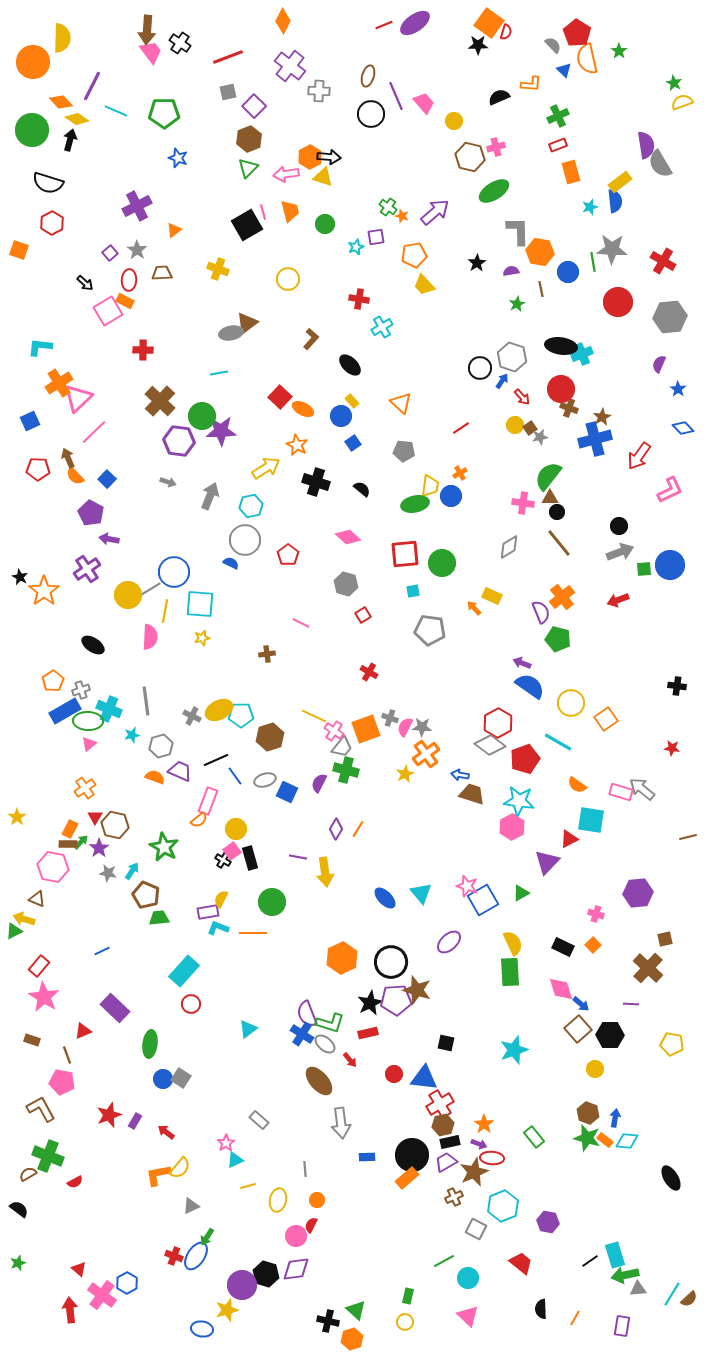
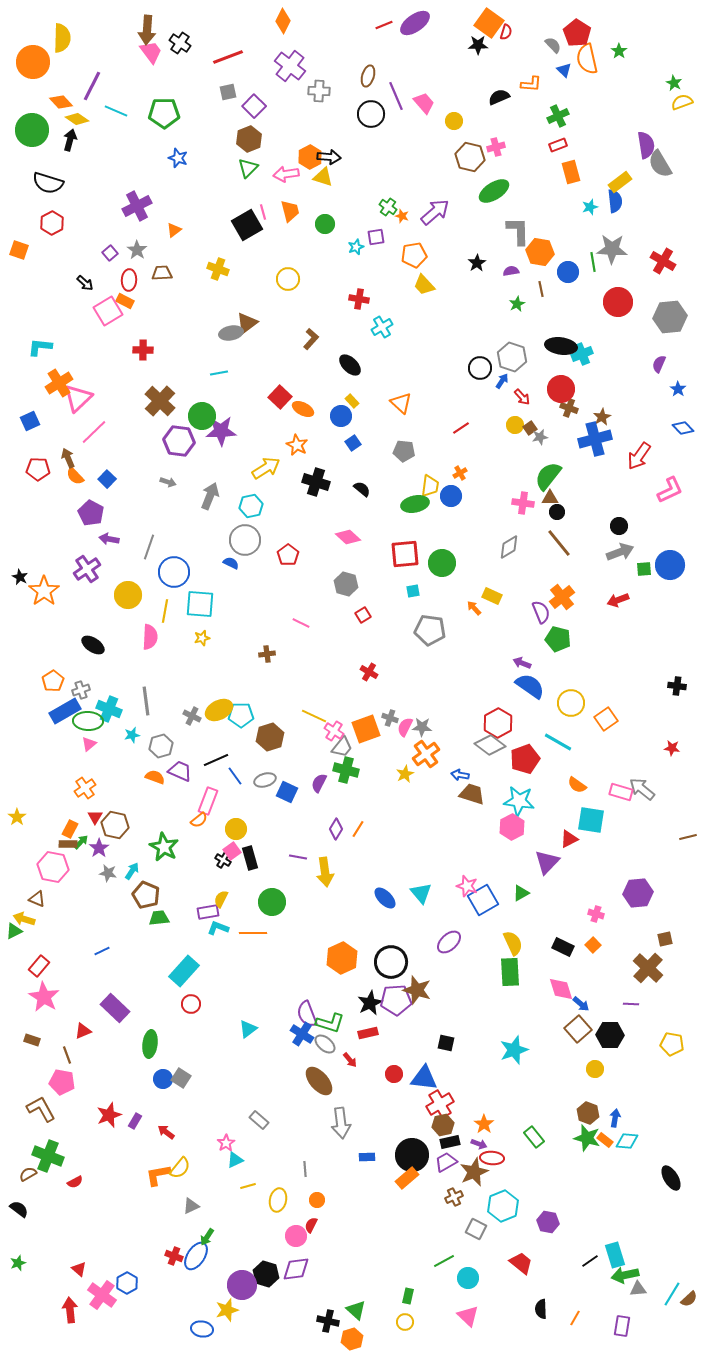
gray line at (149, 590): moved 43 px up; rotated 40 degrees counterclockwise
